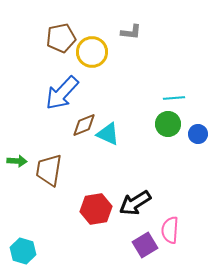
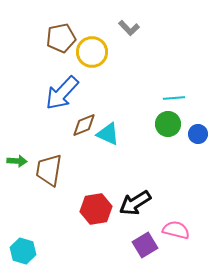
gray L-shape: moved 2 px left, 4 px up; rotated 40 degrees clockwise
pink semicircle: moved 6 px right; rotated 100 degrees clockwise
